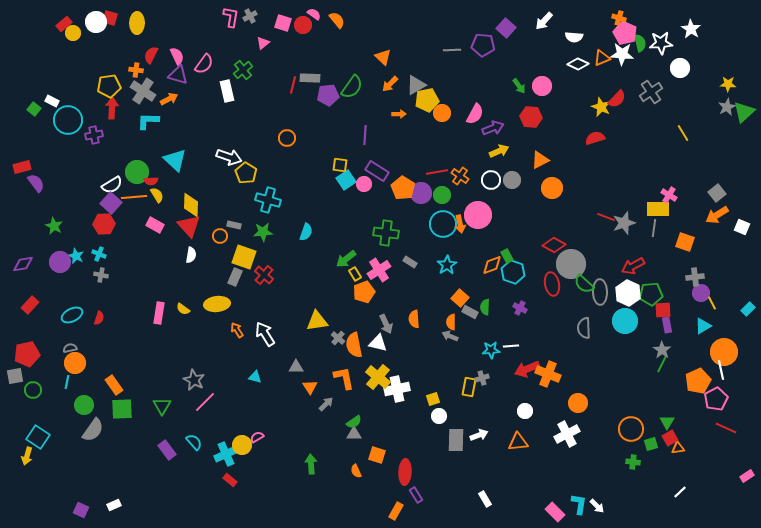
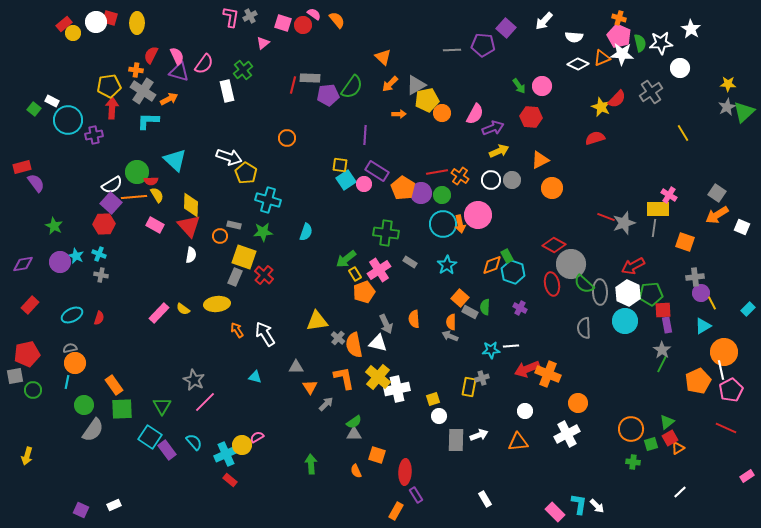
pink pentagon at (625, 33): moved 6 px left, 3 px down
purple triangle at (178, 75): moved 1 px right, 3 px up
gray square at (717, 193): rotated 18 degrees counterclockwise
pink rectangle at (159, 313): rotated 35 degrees clockwise
pink pentagon at (716, 399): moved 15 px right, 9 px up
green triangle at (667, 422): rotated 21 degrees clockwise
cyan square at (38, 437): moved 112 px right
orange triangle at (678, 448): rotated 24 degrees counterclockwise
